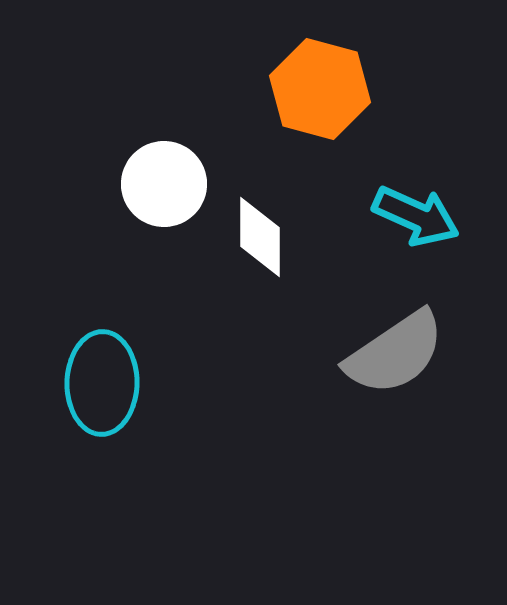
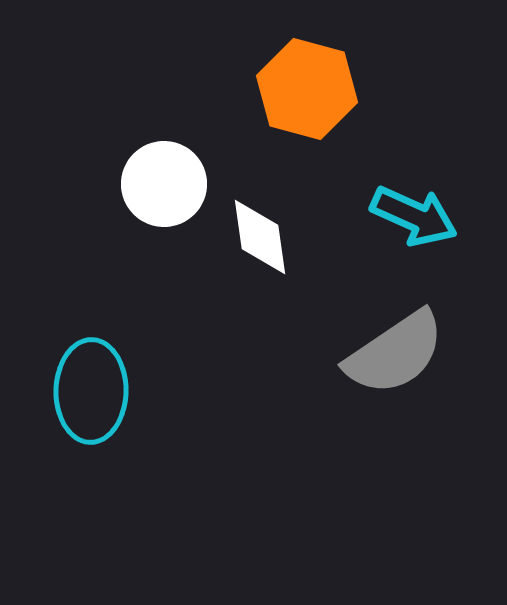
orange hexagon: moved 13 px left
cyan arrow: moved 2 px left
white diamond: rotated 8 degrees counterclockwise
cyan ellipse: moved 11 px left, 8 px down
